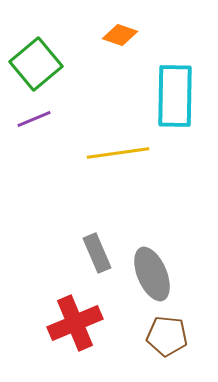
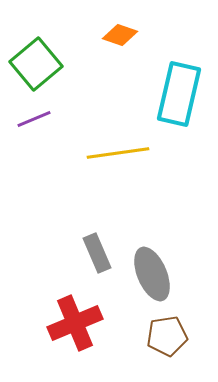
cyan rectangle: moved 4 px right, 2 px up; rotated 12 degrees clockwise
brown pentagon: rotated 15 degrees counterclockwise
